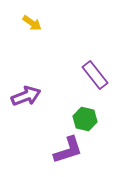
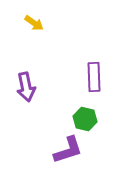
yellow arrow: moved 2 px right
purple rectangle: moved 1 px left, 2 px down; rotated 36 degrees clockwise
purple arrow: moved 9 px up; rotated 100 degrees clockwise
